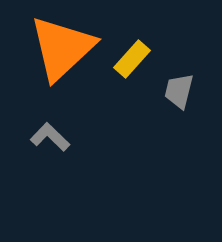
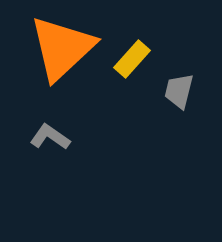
gray L-shape: rotated 9 degrees counterclockwise
